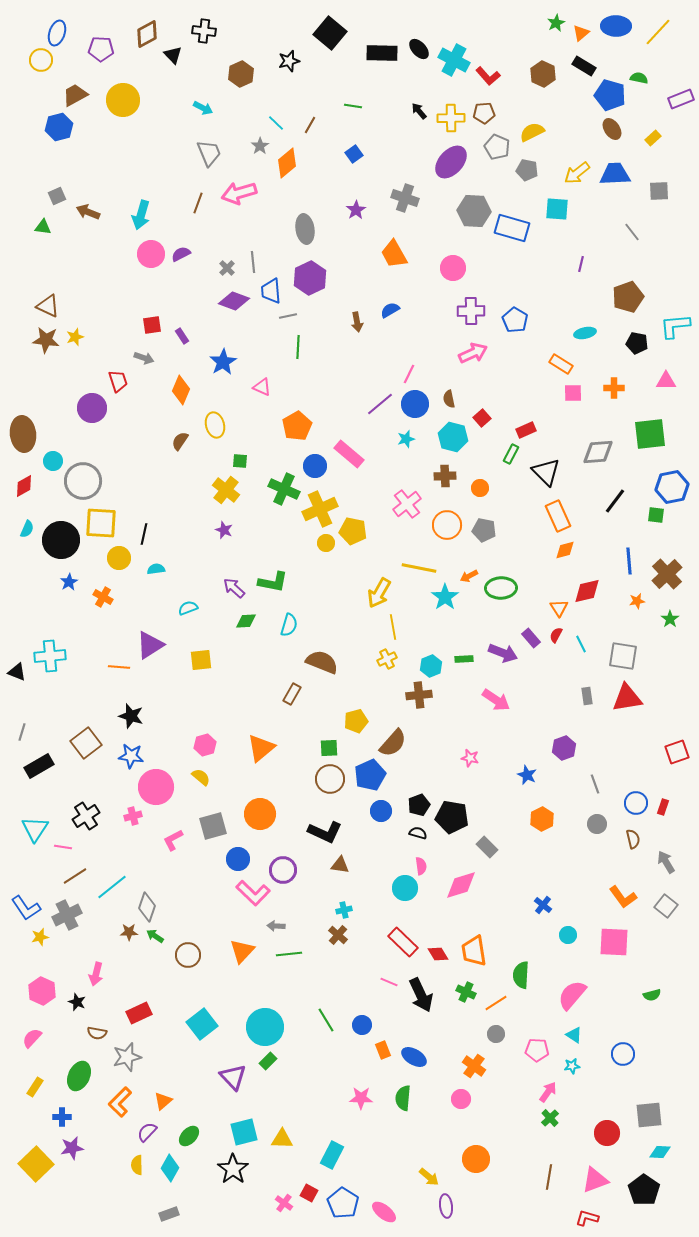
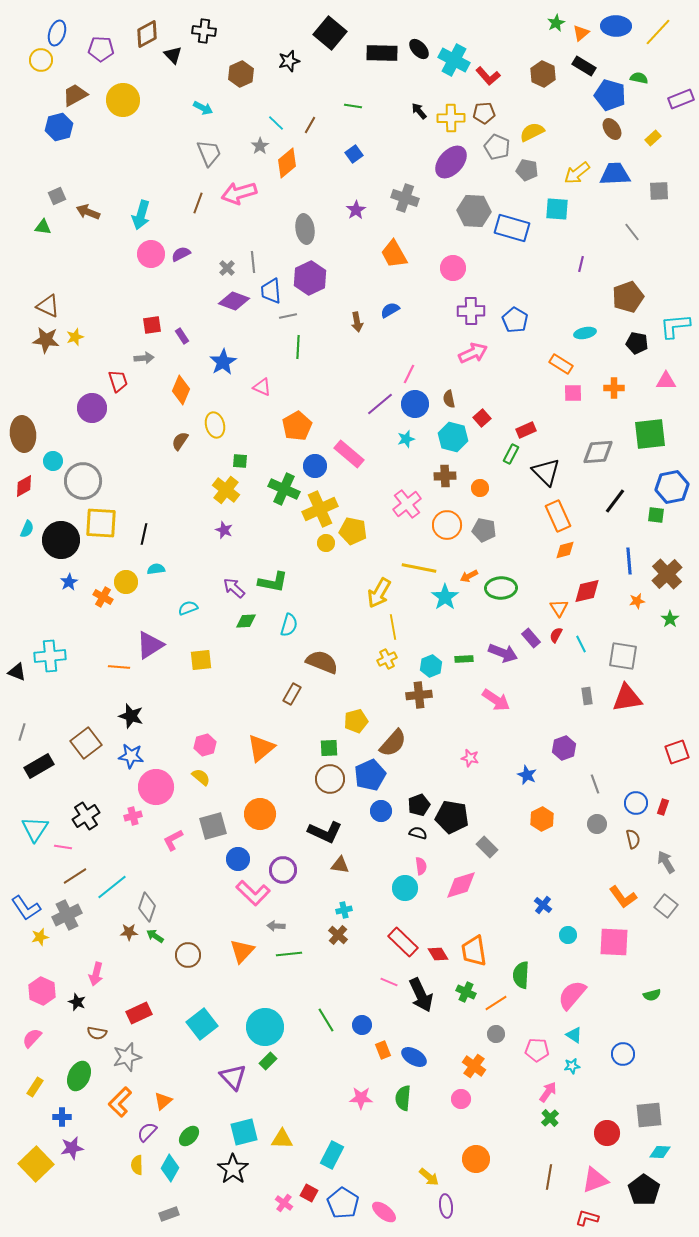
gray arrow at (144, 358): rotated 24 degrees counterclockwise
yellow circle at (119, 558): moved 7 px right, 24 px down
